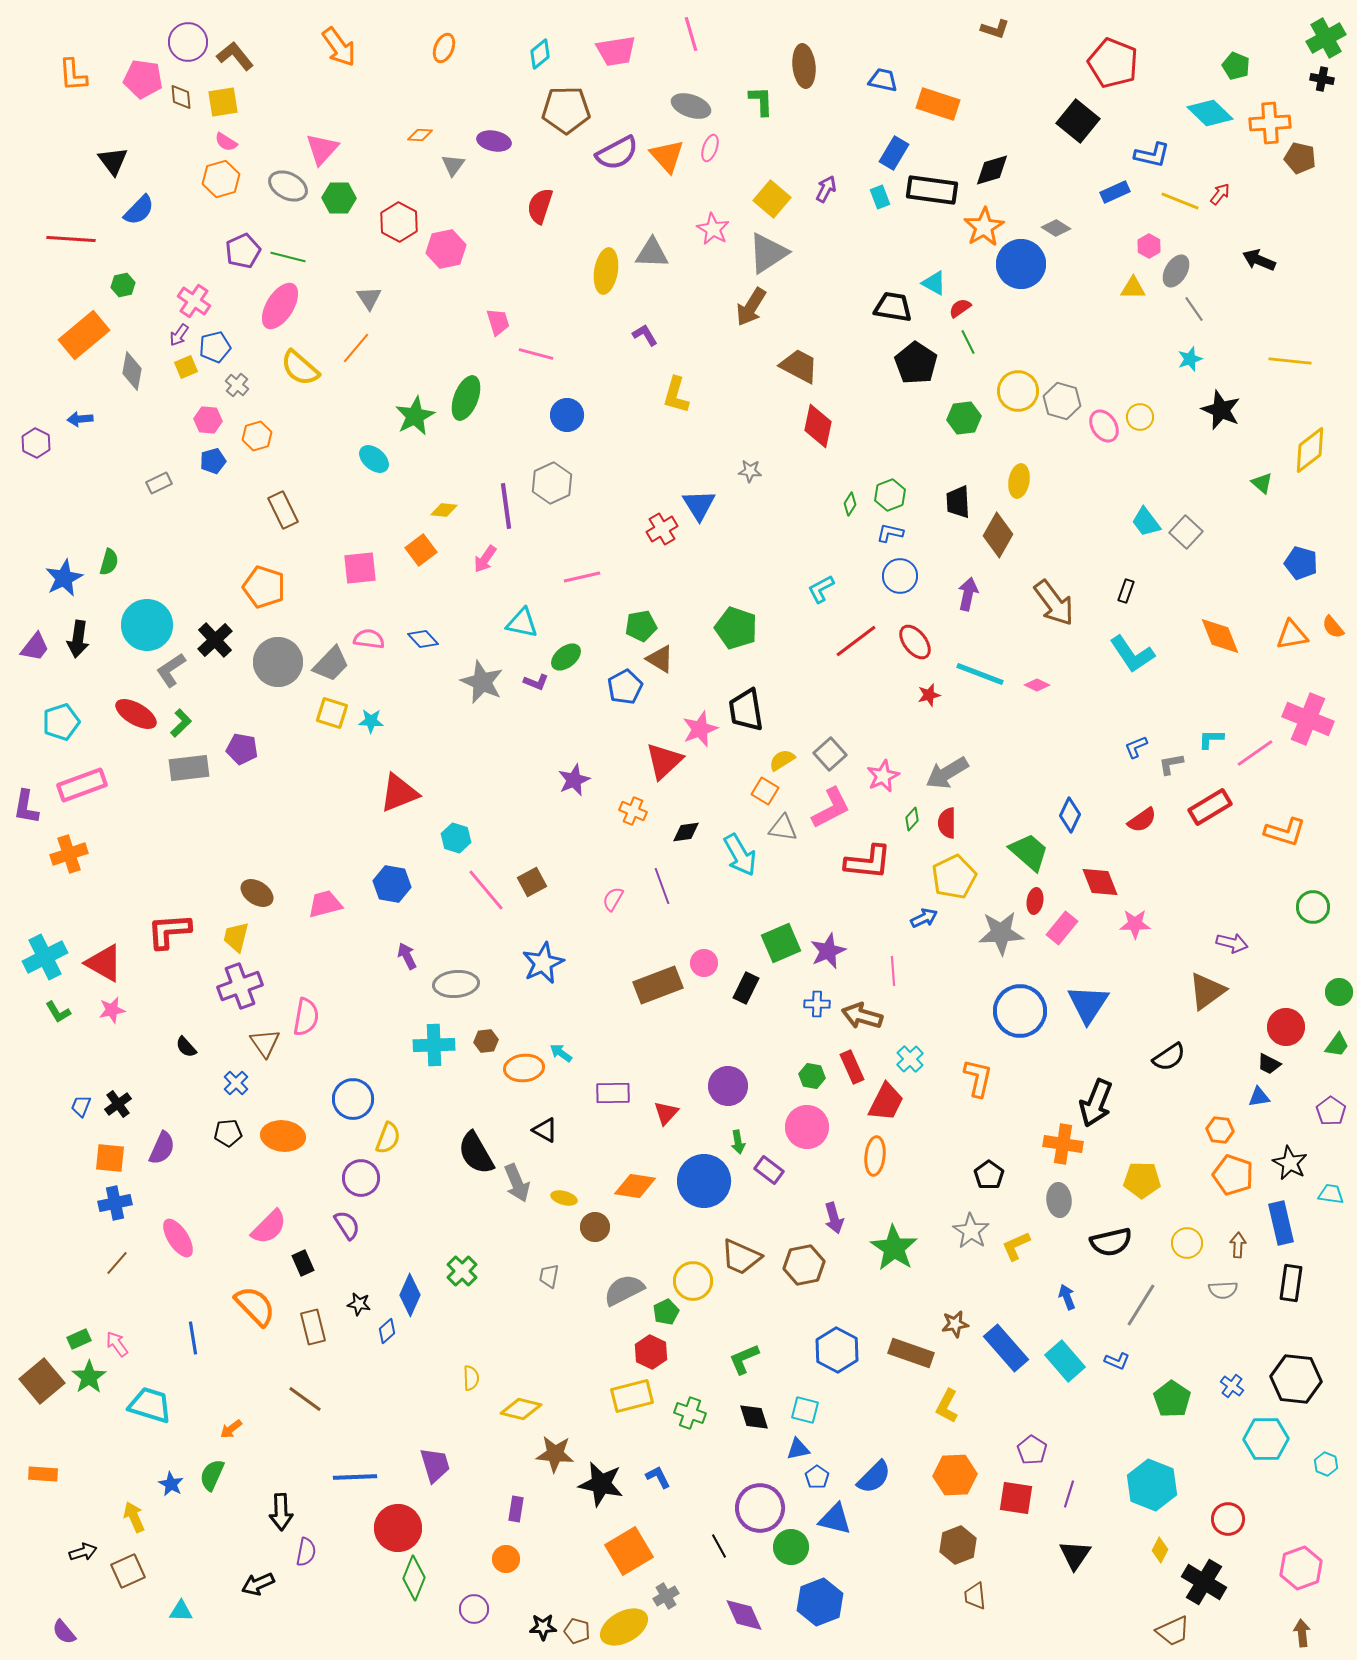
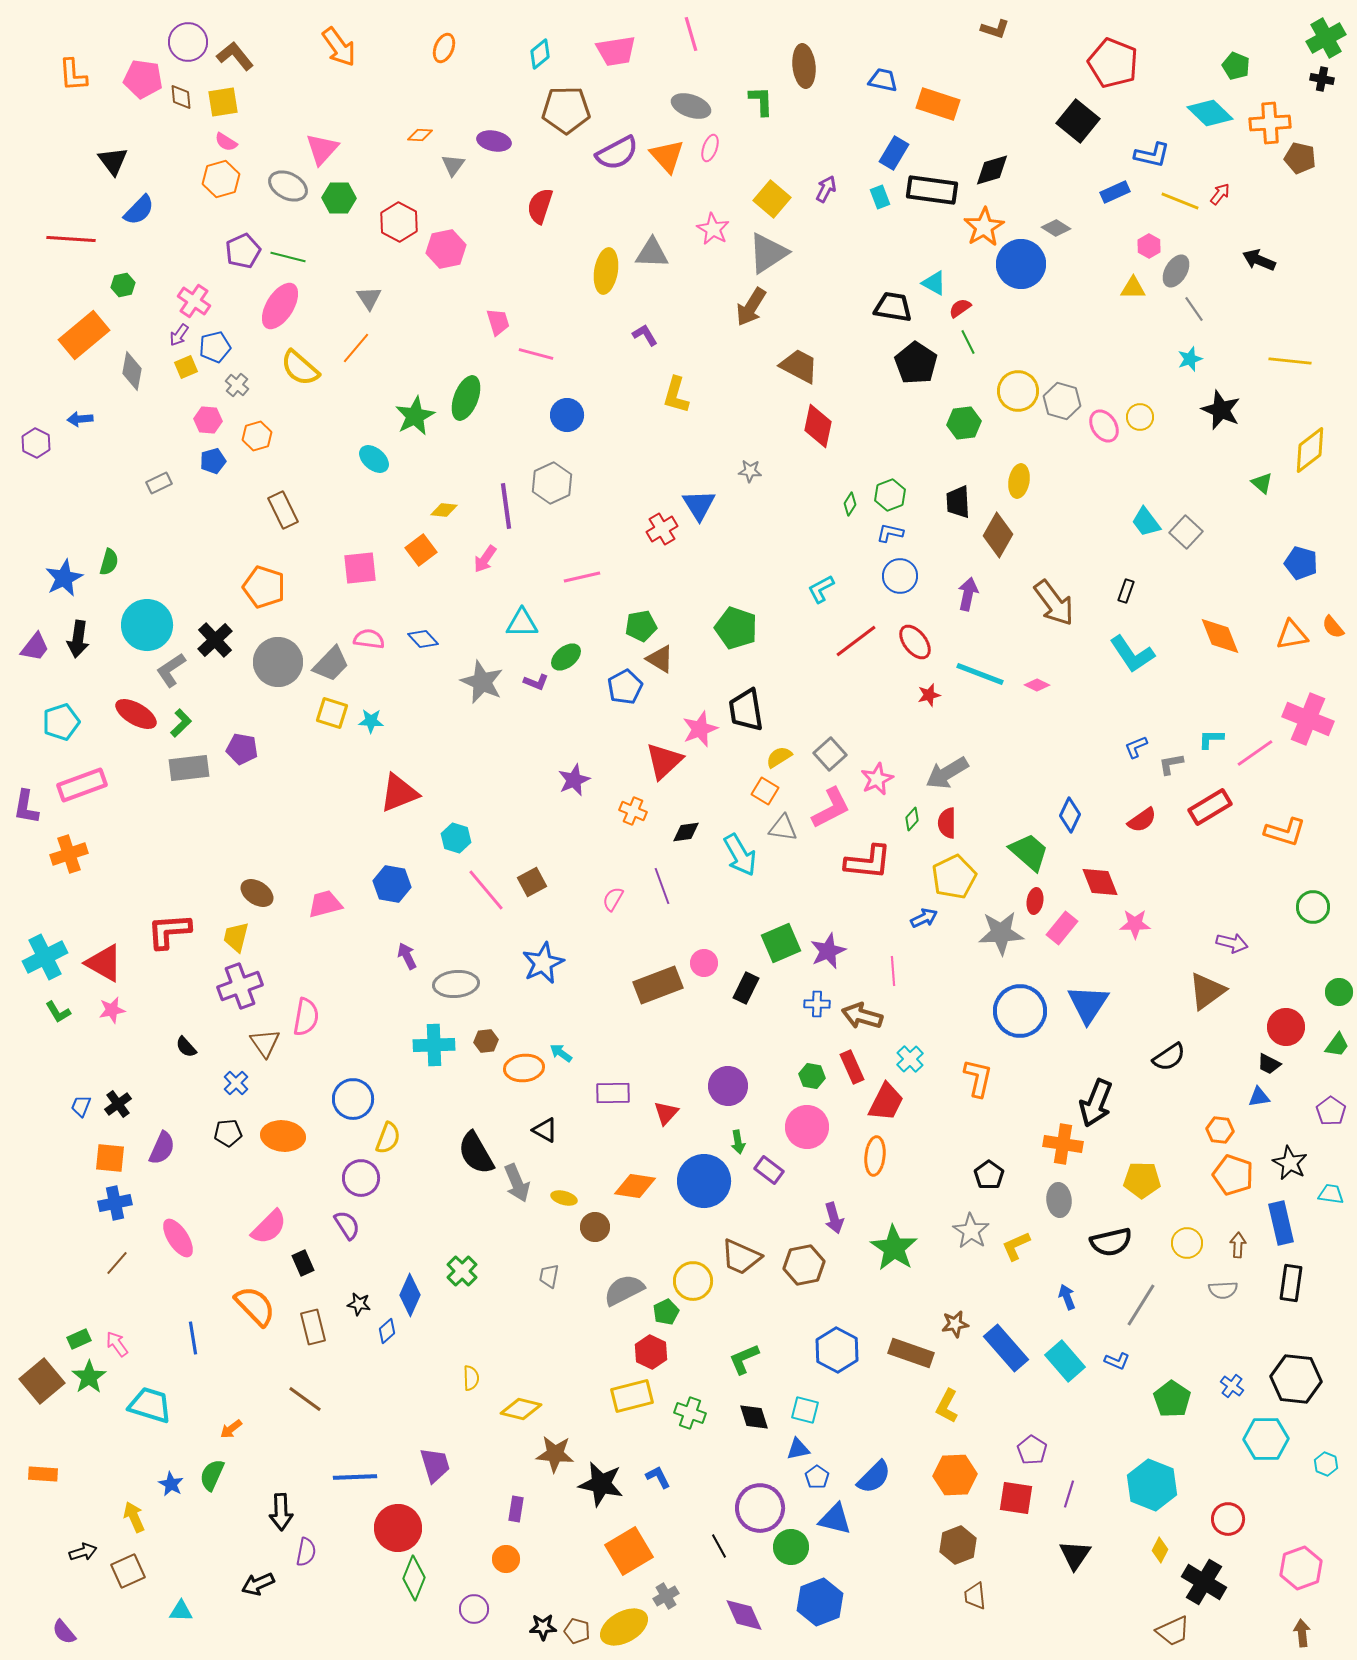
green hexagon at (964, 418): moved 5 px down
cyan triangle at (522, 623): rotated 12 degrees counterclockwise
yellow semicircle at (782, 760): moved 3 px left, 3 px up
pink star at (883, 776): moved 6 px left, 3 px down
